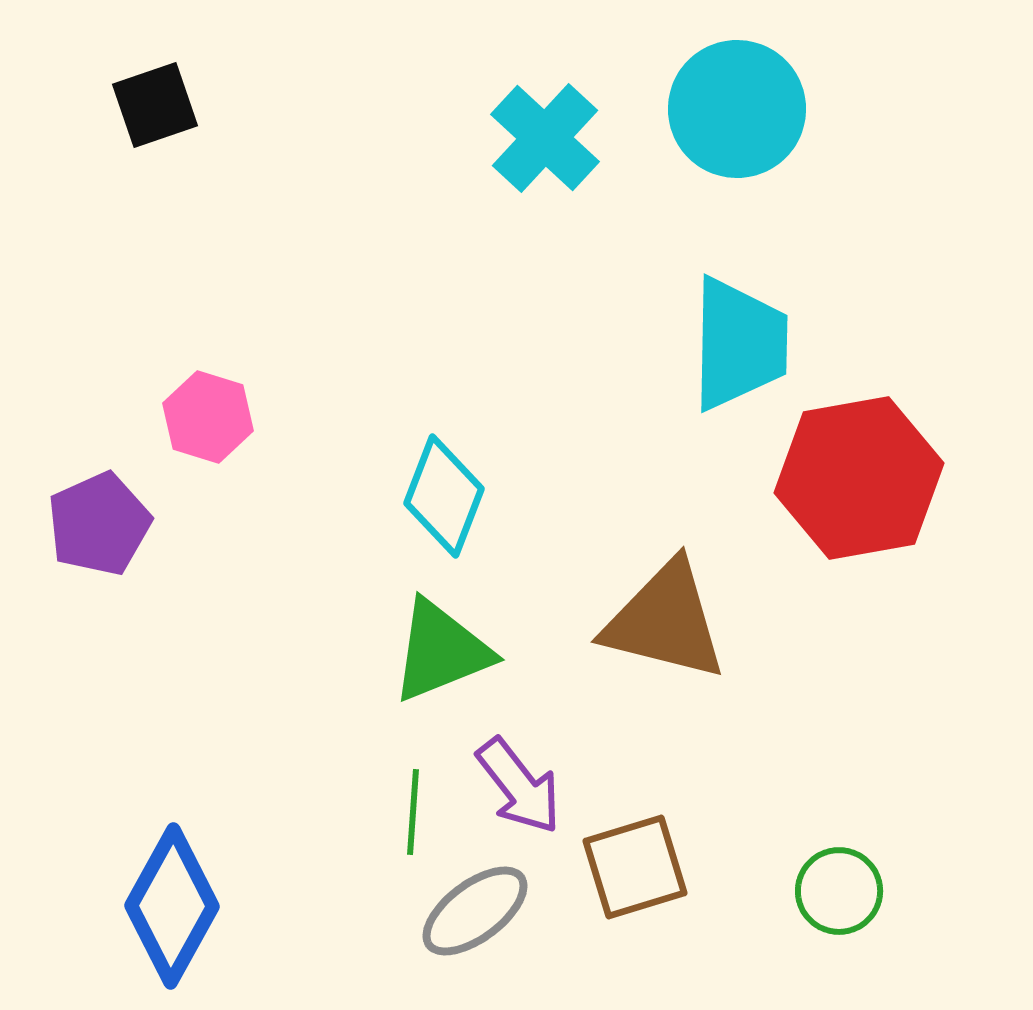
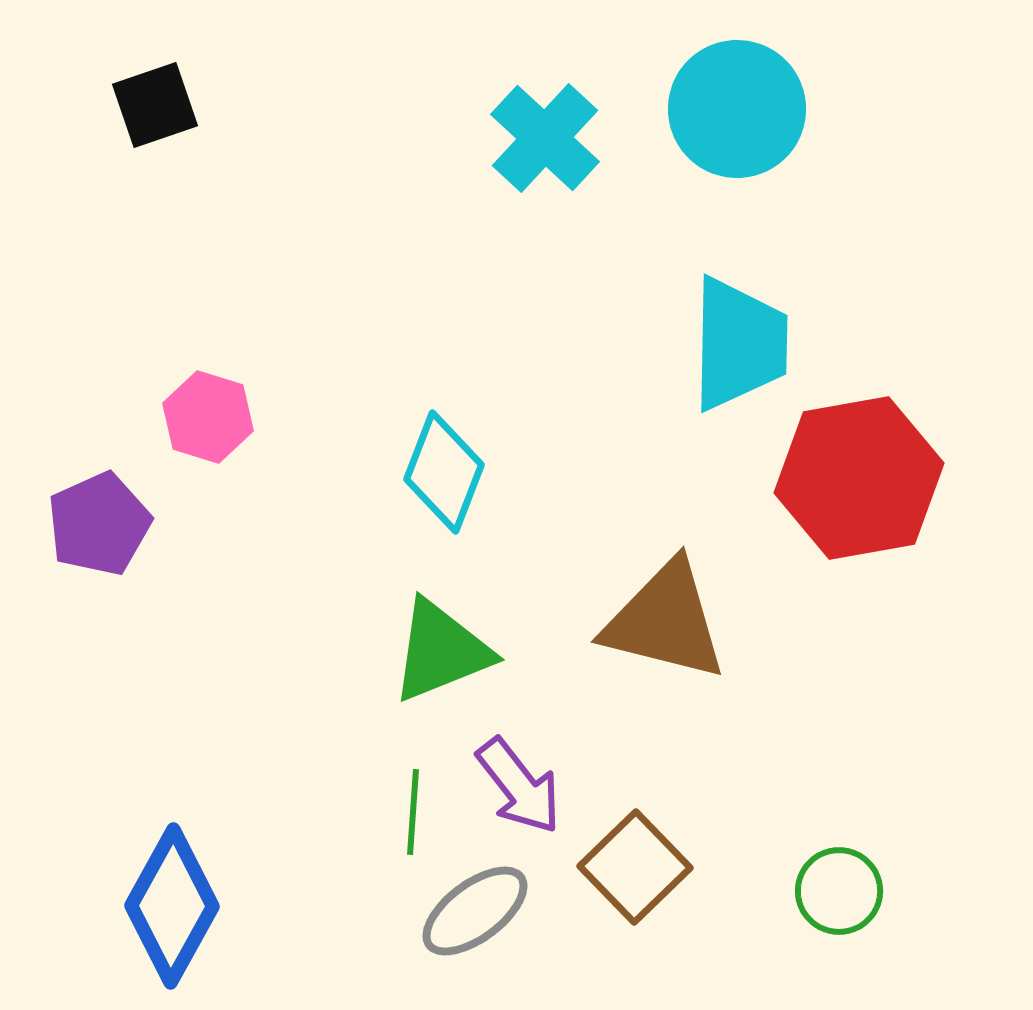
cyan diamond: moved 24 px up
brown square: rotated 27 degrees counterclockwise
